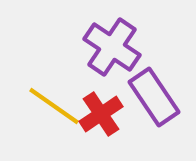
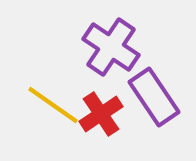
purple cross: moved 1 px left
yellow line: moved 1 px left, 1 px up
